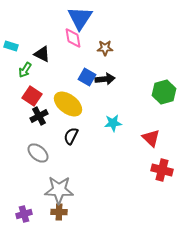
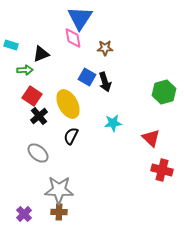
cyan rectangle: moved 1 px up
black triangle: moved 1 px left; rotated 48 degrees counterclockwise
green arrow: rotated 126 degrees counterclockwise
black arrow: moved 3 px down; rotated 78 degrees clockwise
yellow ellipse: rotated 24 degrees clockwise
black cross: rotated 12 degrees counterclockwise
purple cross: rotated 28 degrees counterclockwise
